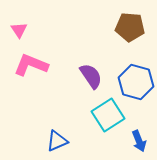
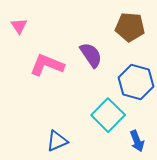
pink triangle: moved 4 px up
pink L-shape: moved 16 px right
purple semicircle: moved 21 px up
cyan square: rotated 12 degrees counterclockwise
blue arrow: moved 2 px left
